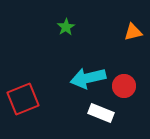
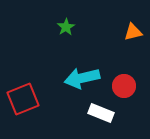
cyan arrow: moved 6 px left
